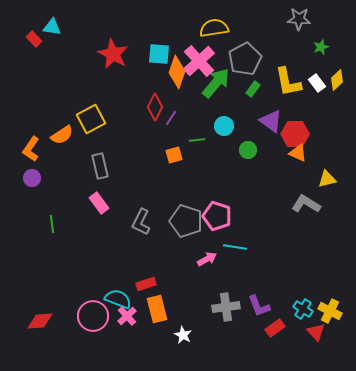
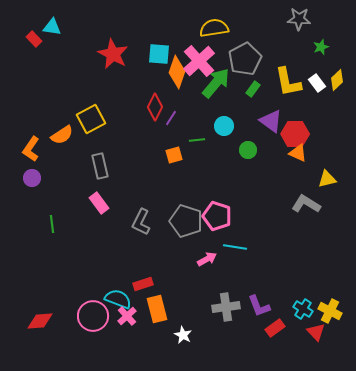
red rectangle at (146, 284): moved 3 px left
